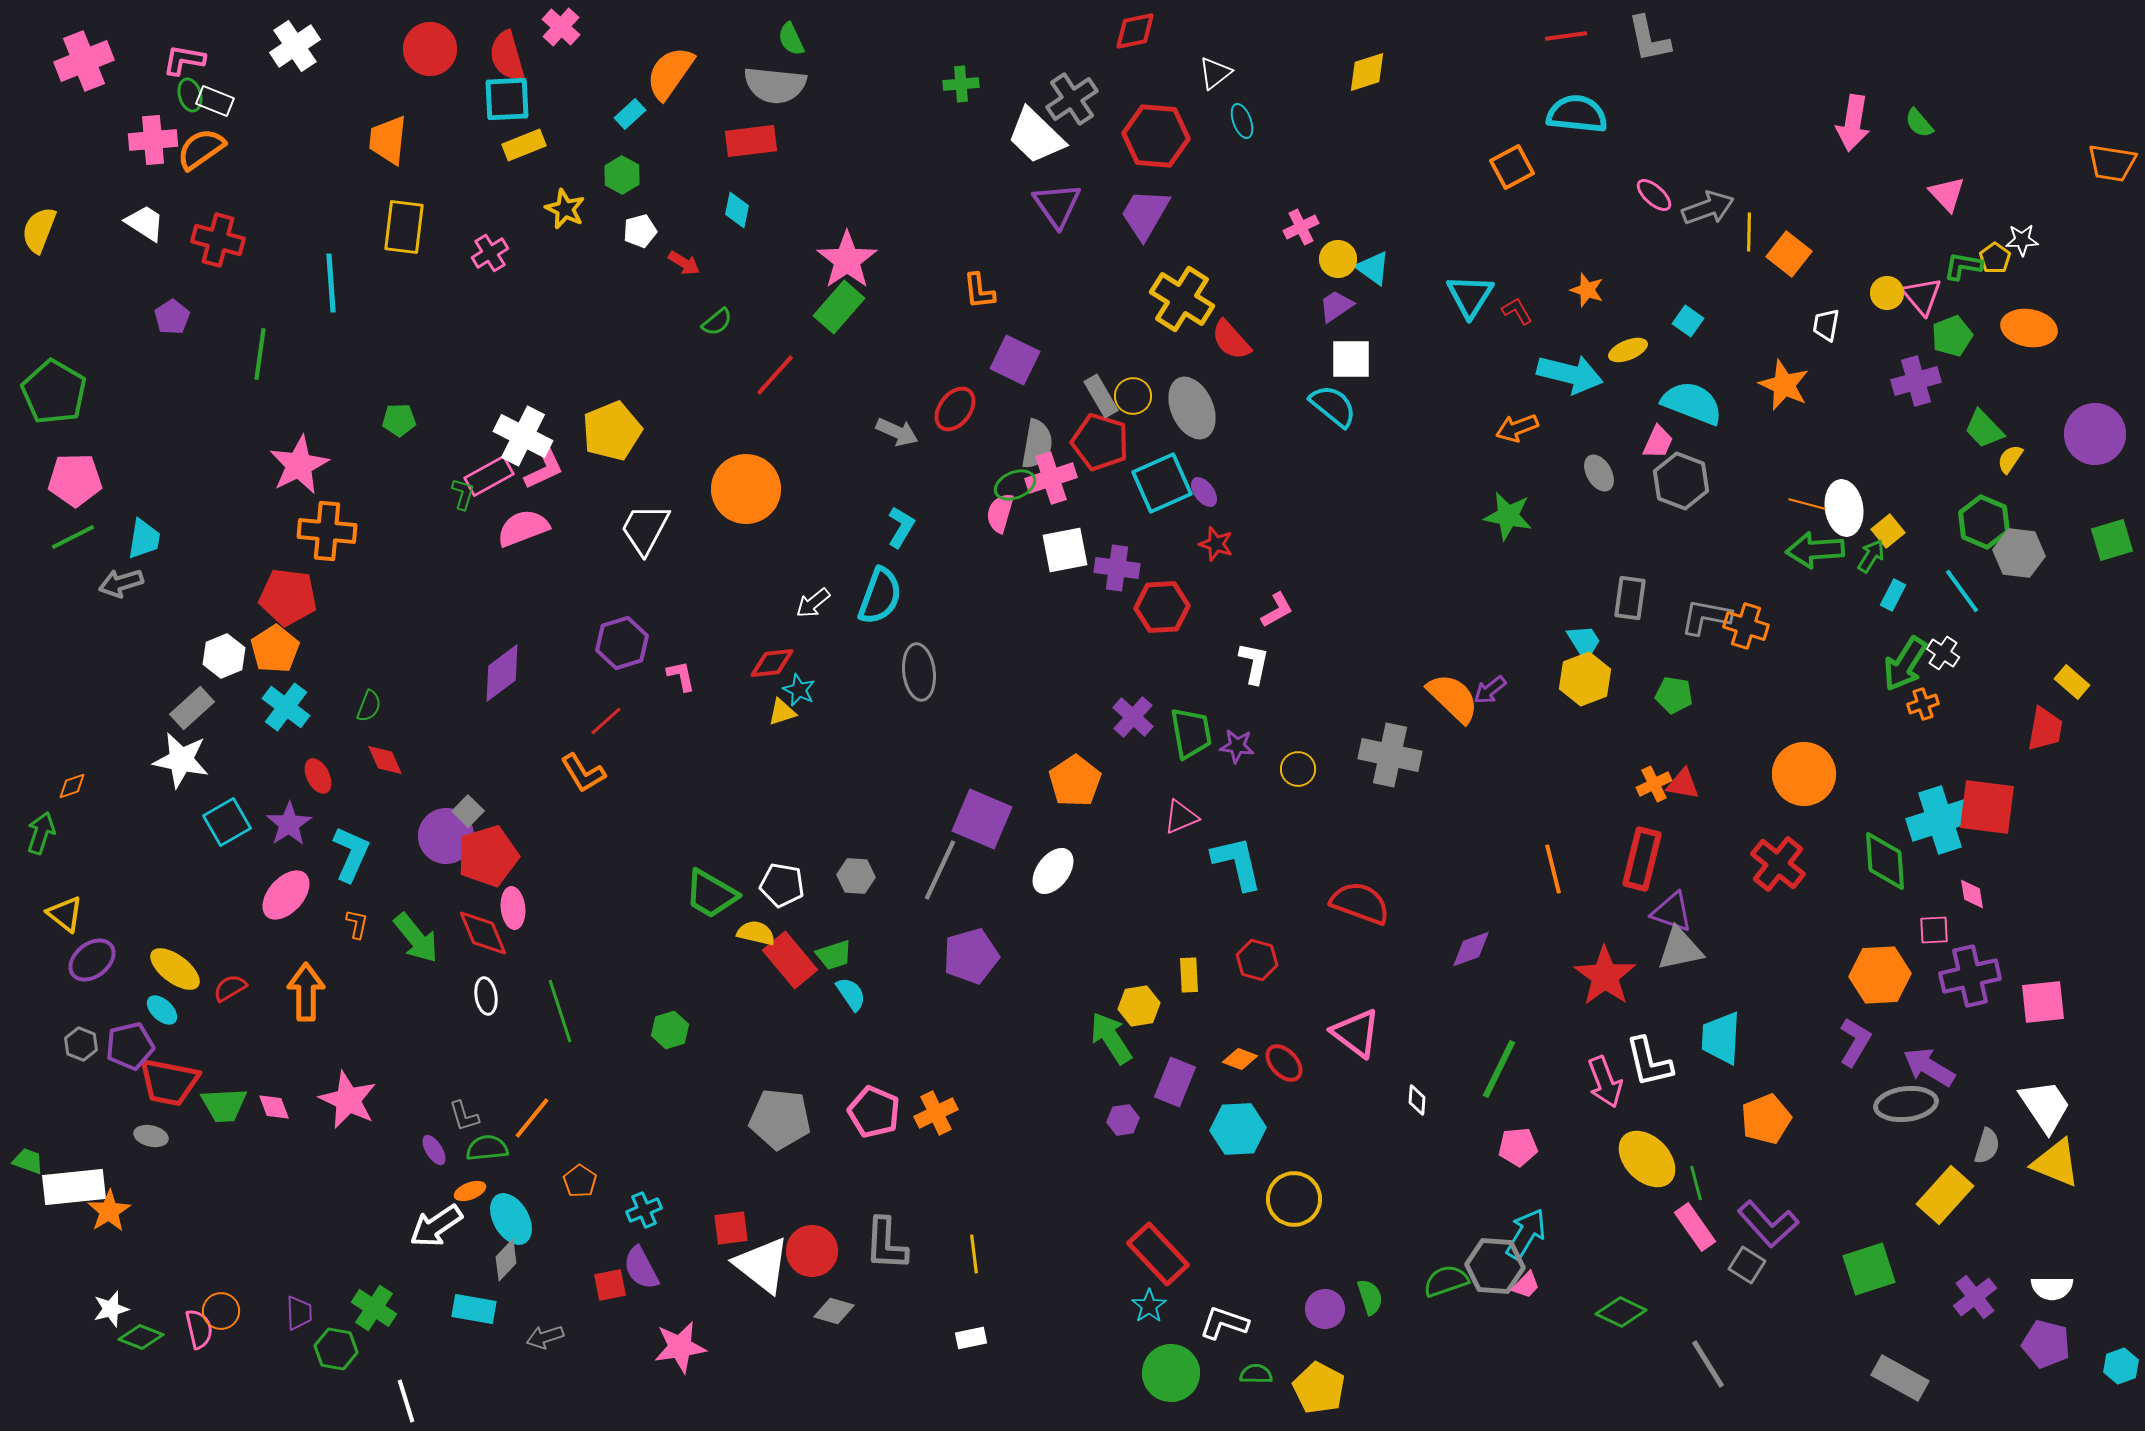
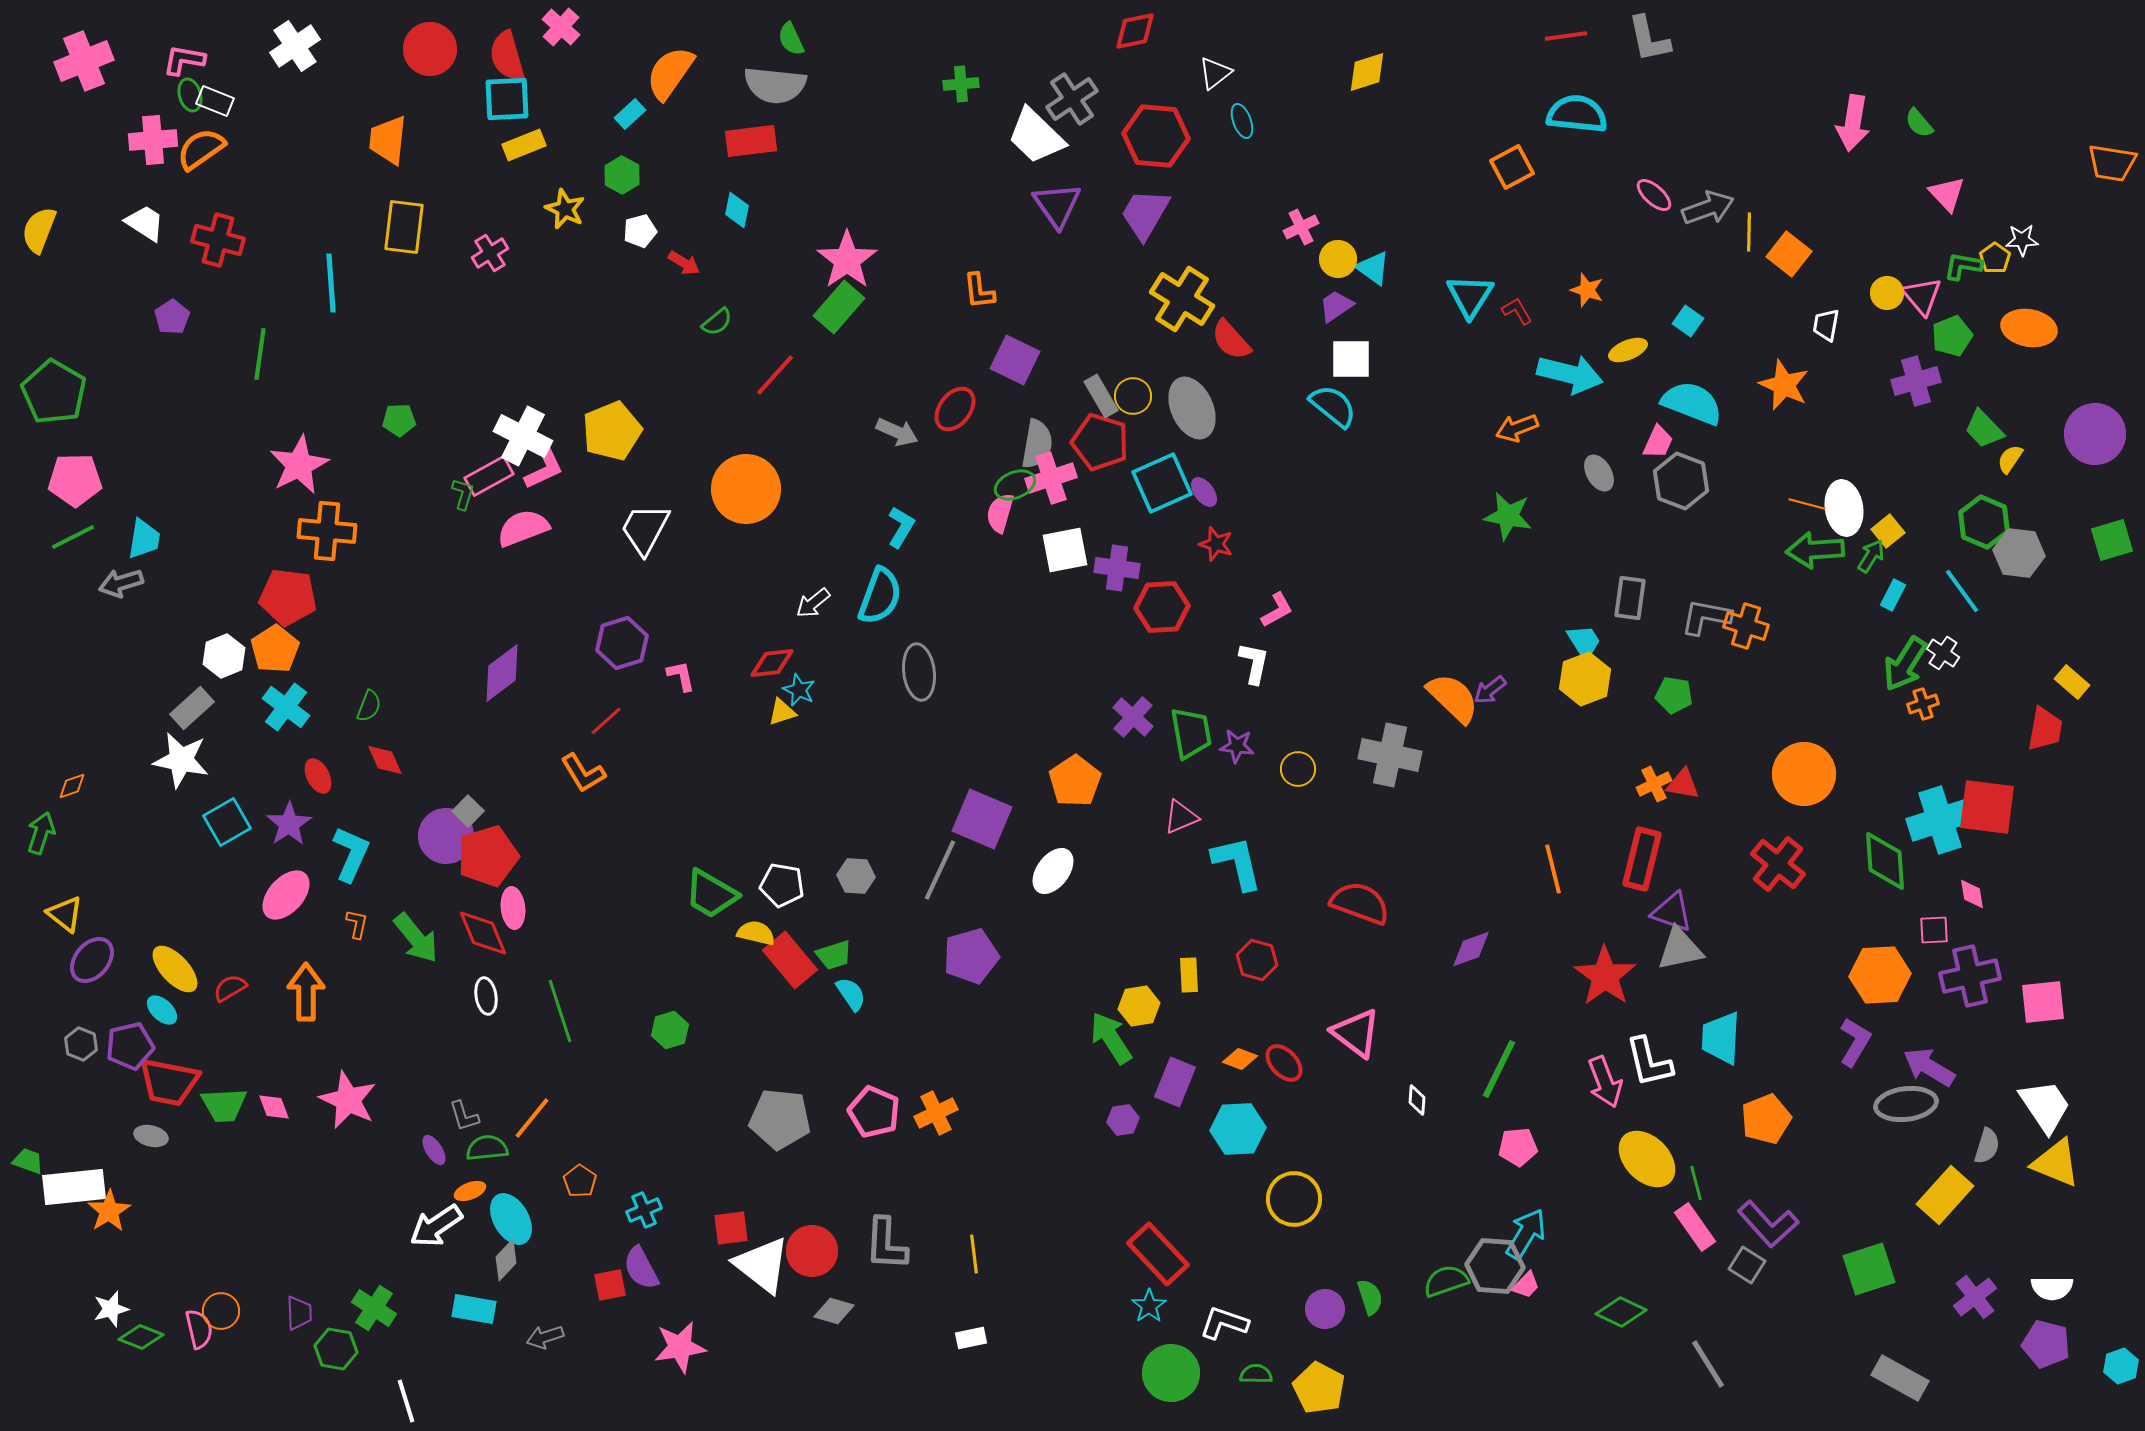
purple ellipse at (92, 960): rotated 12 degrees counterclockwise
yellow ellipse at (175, 969): rotated 10 degrees clockwise
